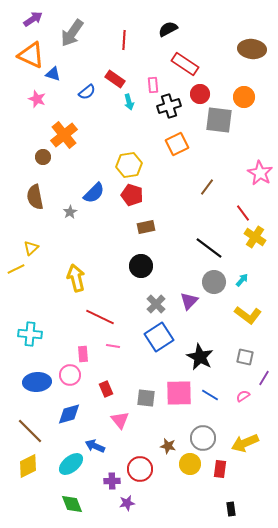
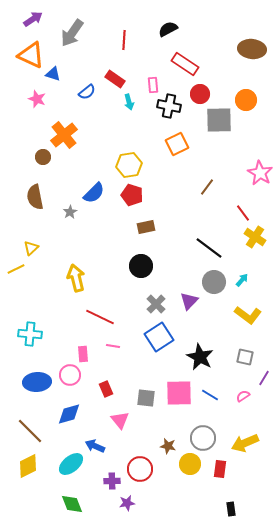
orange circle at (244, 97): moved 2 px right, 3 px down
black cross at (169, 106): rotated 30 degrees clockwise
gray square at (219, 120): rotated 8 degrees counterclockwise
